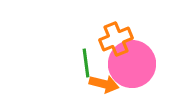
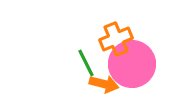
green line: rotated 20 degrees counterclockwise
